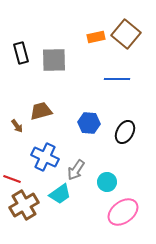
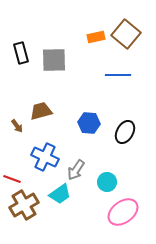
blue line: moved 1 px right, 4 px up
